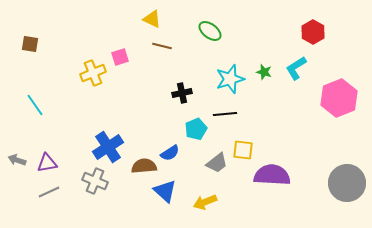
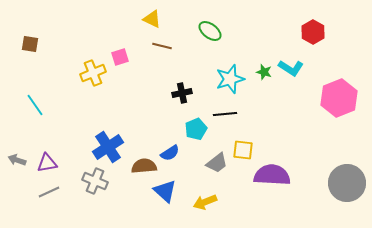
cyan L-shape: moved 5 px left; rotated 115 degrees counterclockwise
